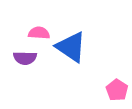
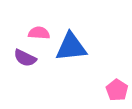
blue triangle: rotated 40 degrees counterclockwise
purple semicircle: rotated 25 degrees clockwise
